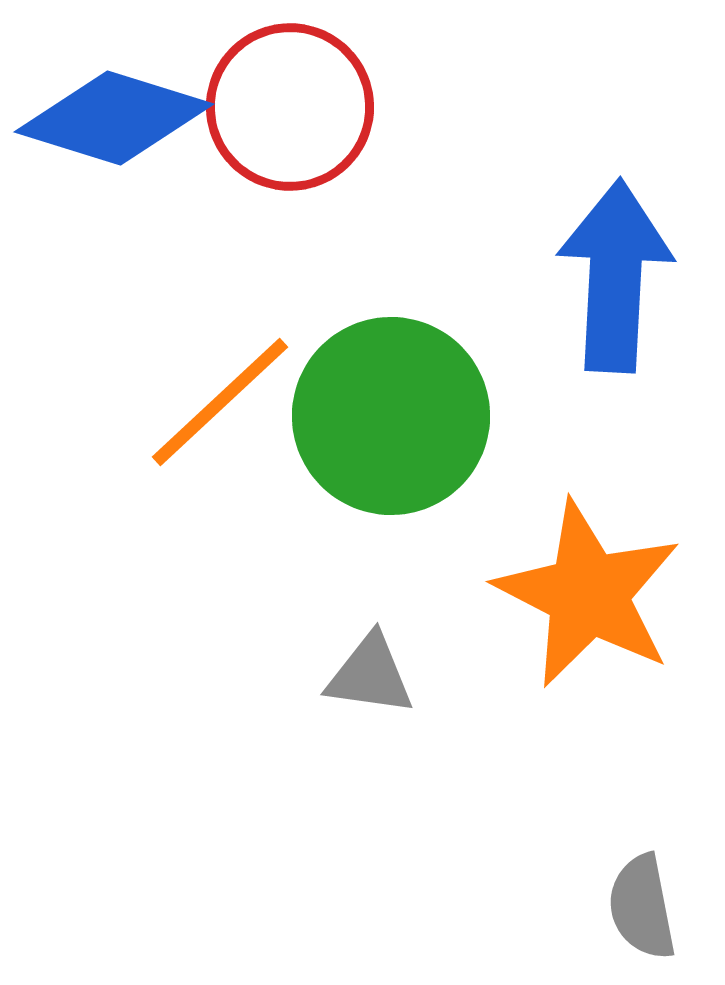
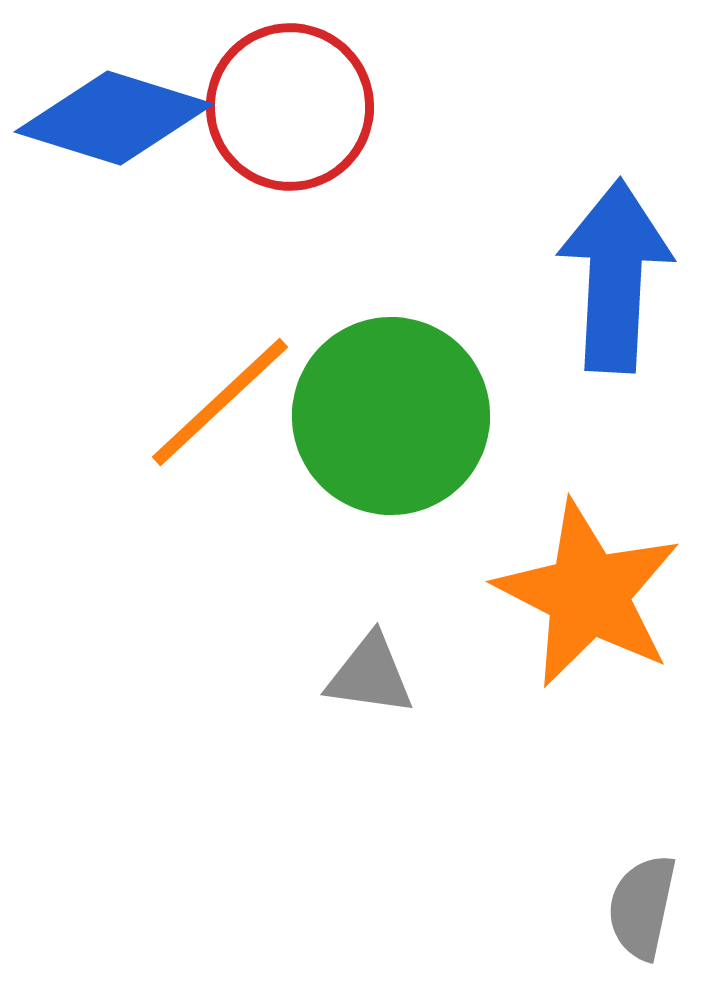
gray semicircle: rotated 23 degrees clockwise
